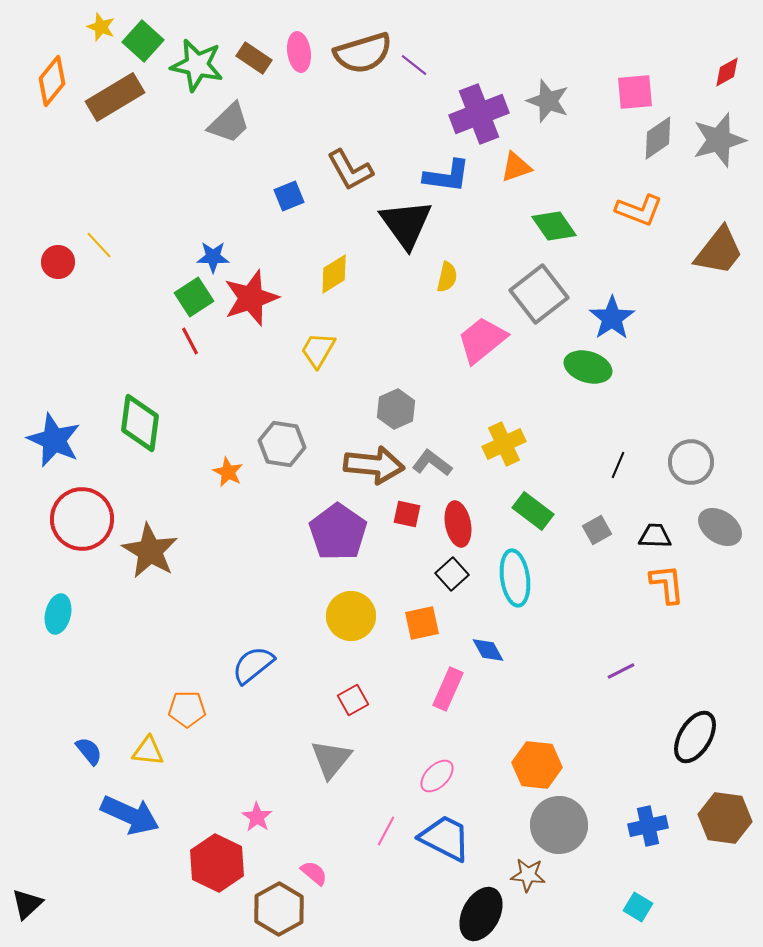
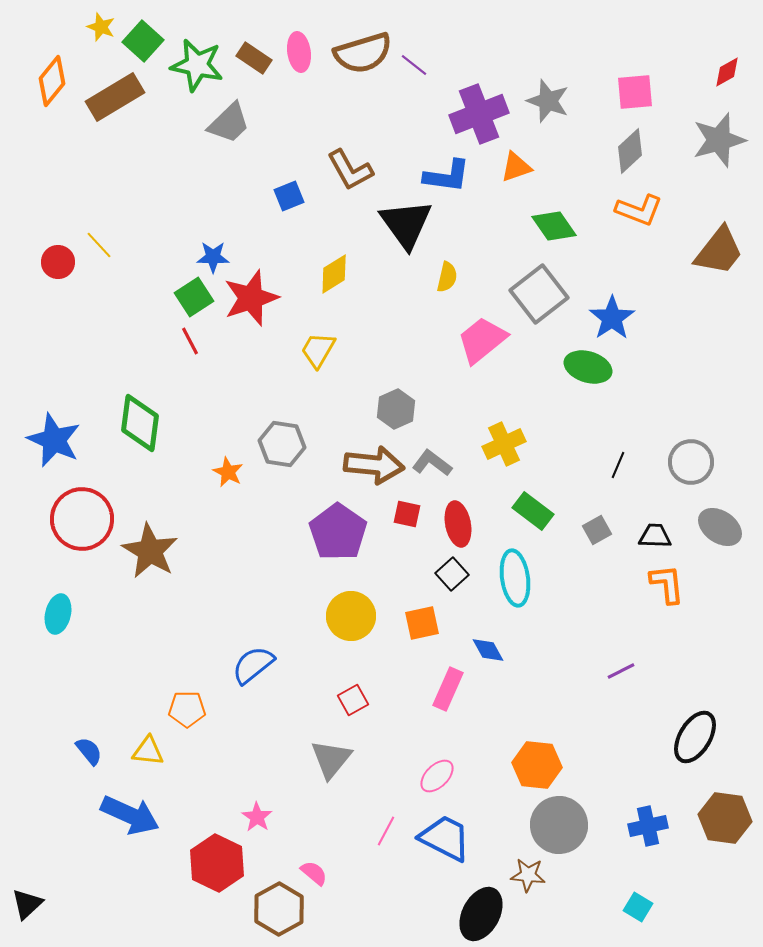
gray diamond at (658, 138): moved 28 px left, 13 px down; rotated 9 degrees counterclockwise
